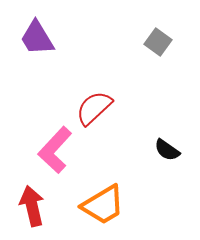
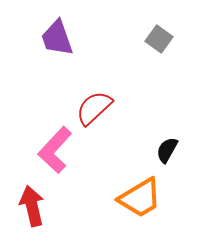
purple trapezoid: moved 20 px right; rotated 12 degrees clockwise
gray square: moved 1 px right, 3 px up
black semicircle: rotated 84 degrees clockwise
orange trapezoid: moved 37 px right, 7 px up
